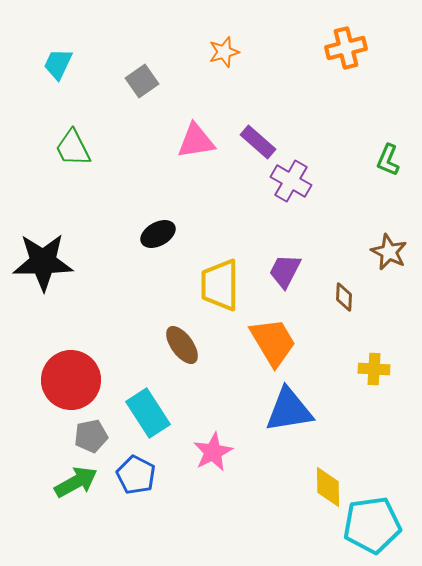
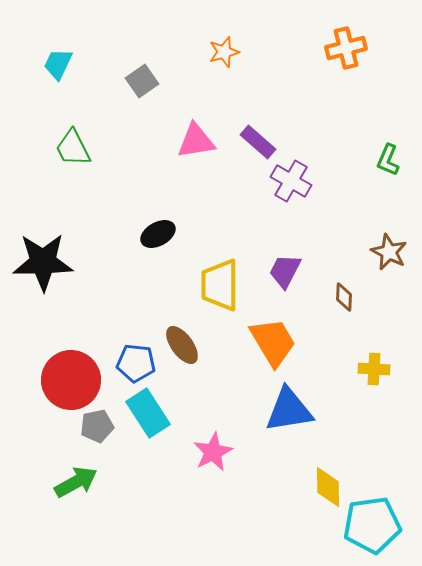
gray pentagon: moved 6 px right, 10 px up
blue pentagon: moved 112 px up; rotated 21 degrees counterclockwise
